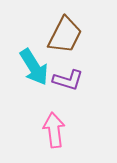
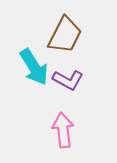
purple L-shape: rotated 12 degrees clockwise
pink arrow: moved 9 px right
